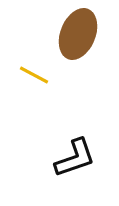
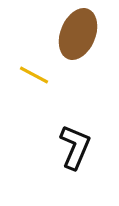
black L-shape: moved 11 px up; rotated 48 degrees counterclockwise
